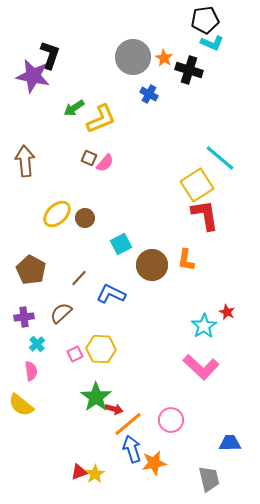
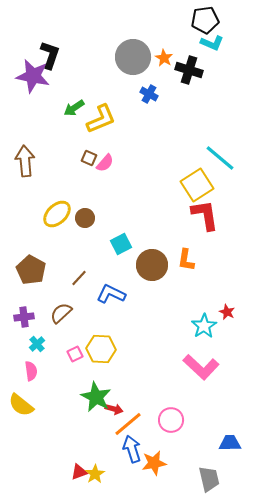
green star at (96, 397): rotated 8 degrees counterclockwise
